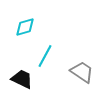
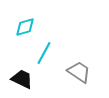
cyan line: moved 1 px left, 3 px up
gray trapezoid: moved 3 px left
